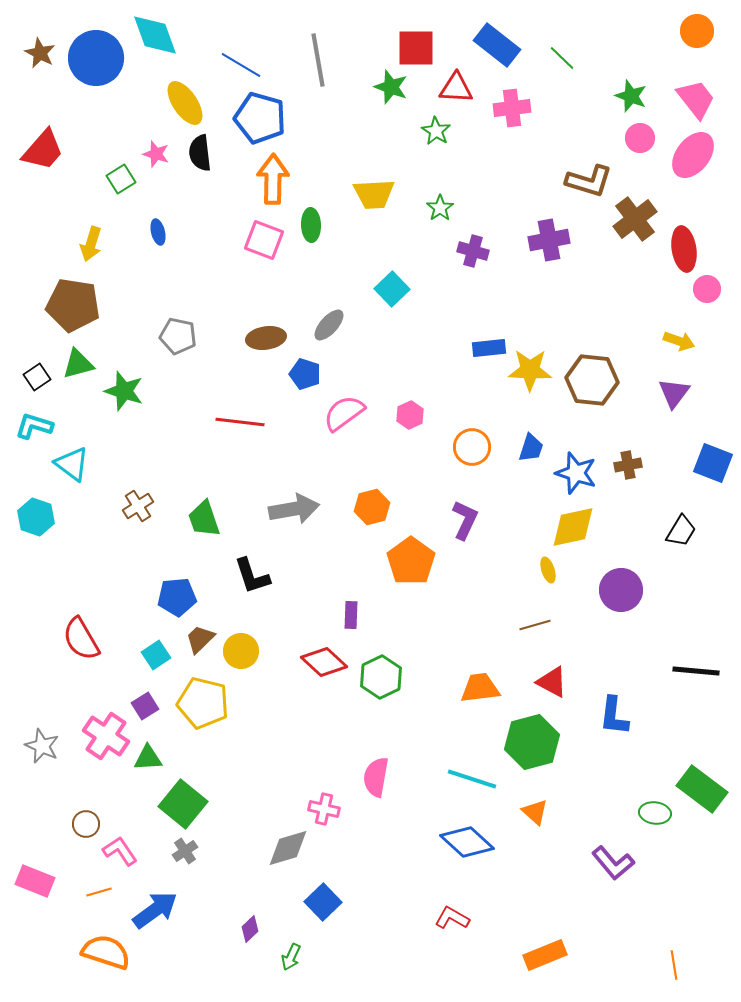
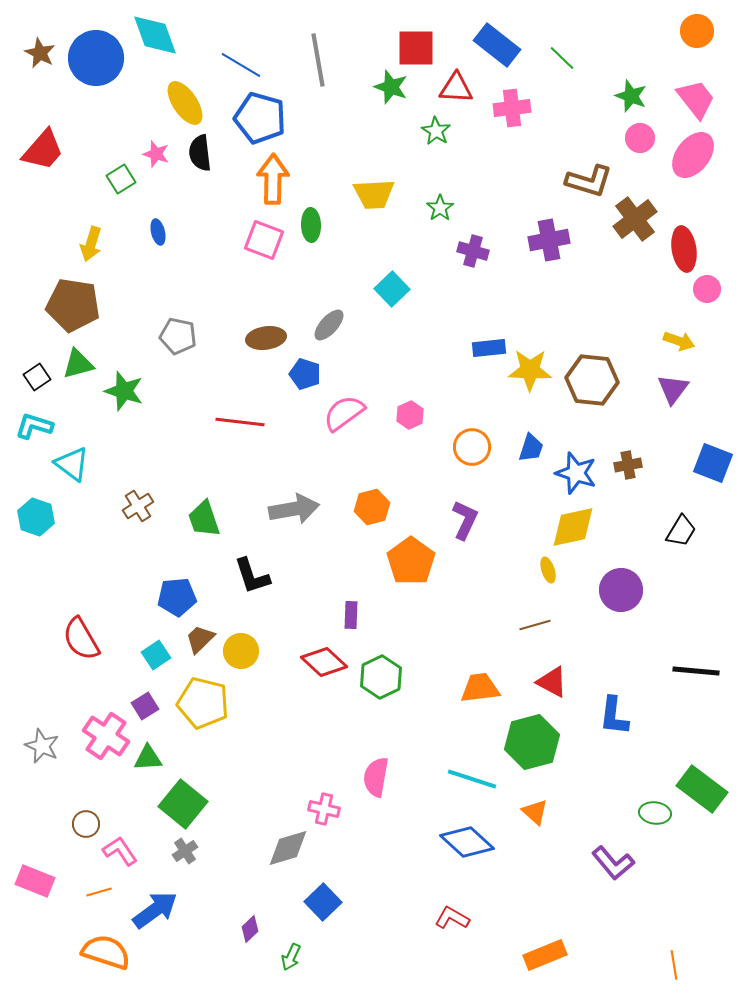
purple triangle at (674, 393): moved 1 px left, 4 px up
